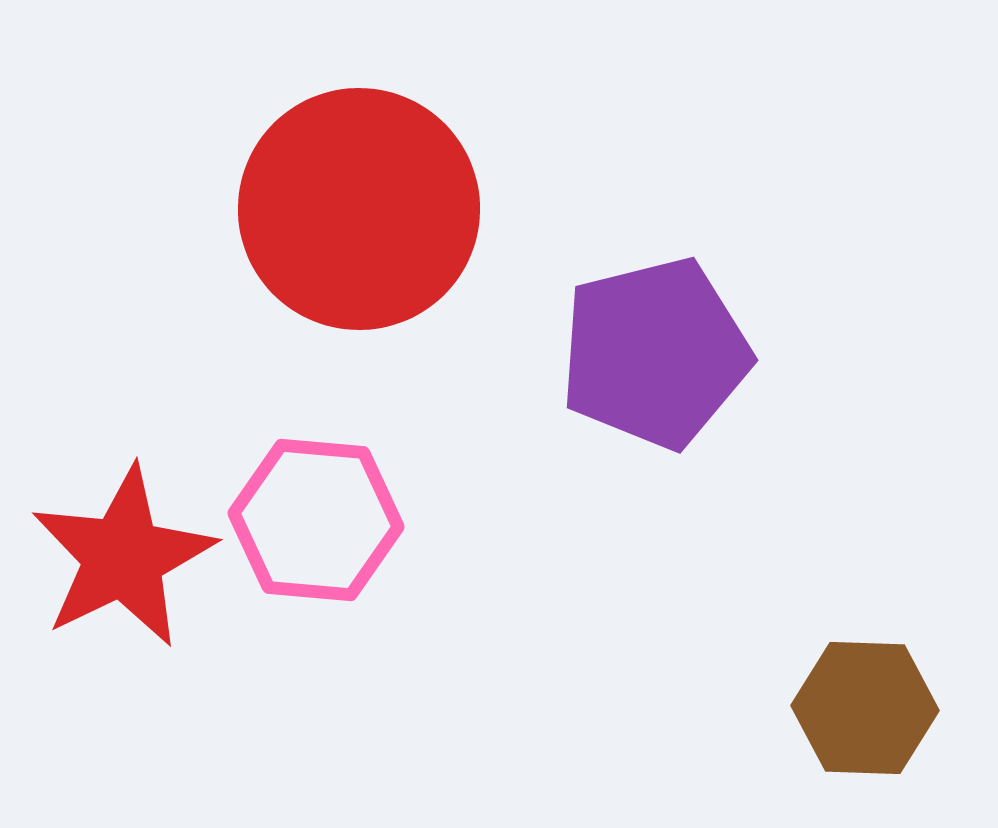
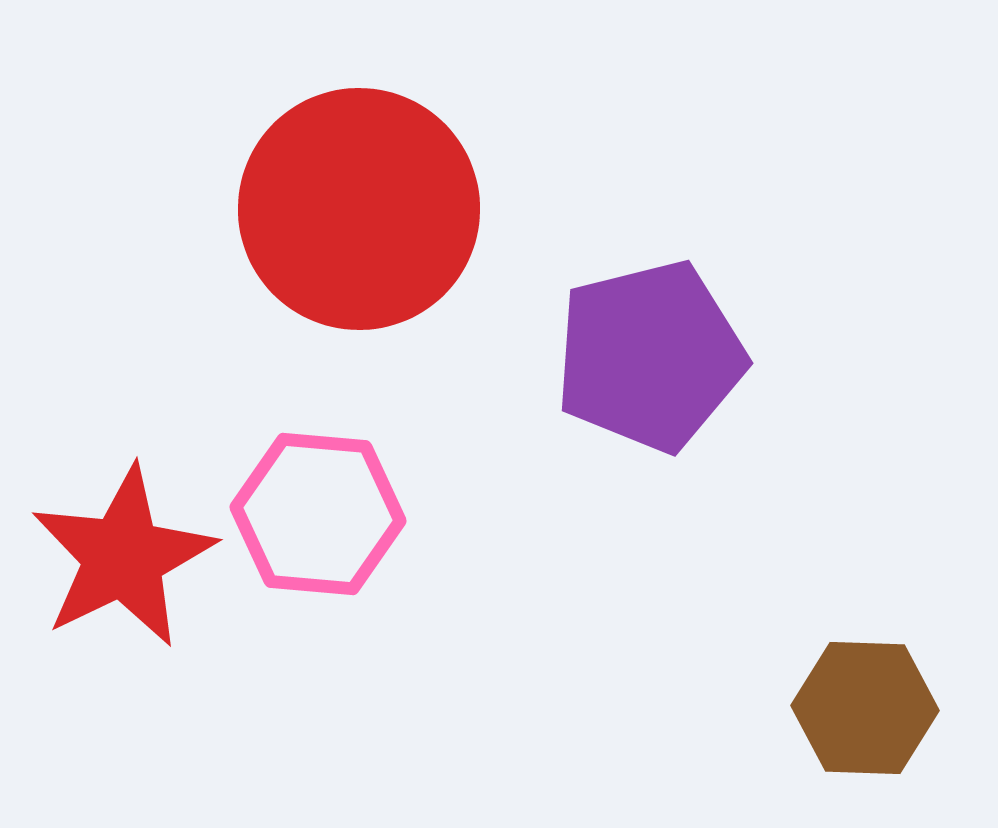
purple pentagon: moved 5 px left, 3 px down
pink hexagon: moved 2 px right, 6 px up
